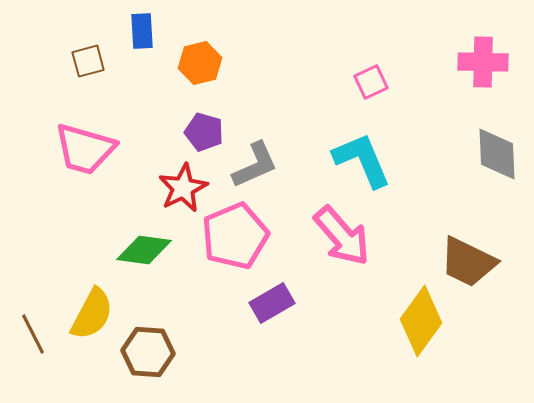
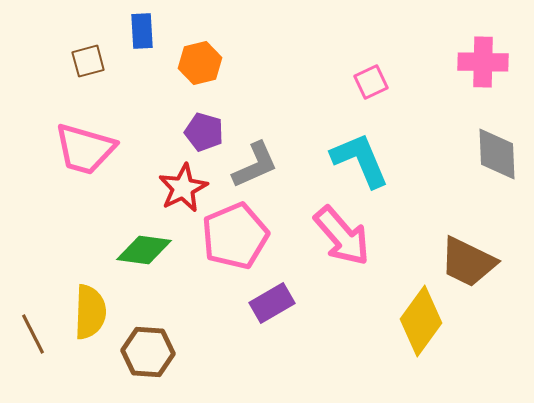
cyan L-shape: moved 2 px left
yellow semicircle: moved 2 px left, 2 px up; rotated 26 degrees counterclockwise
